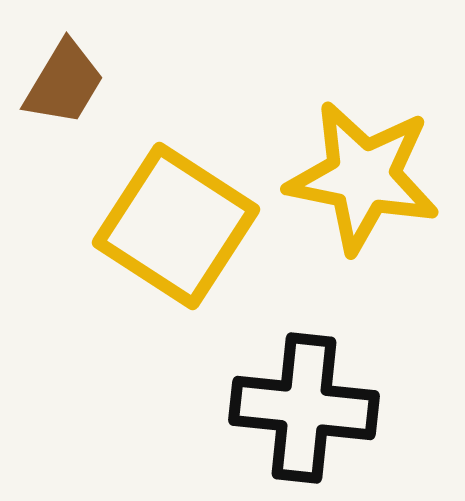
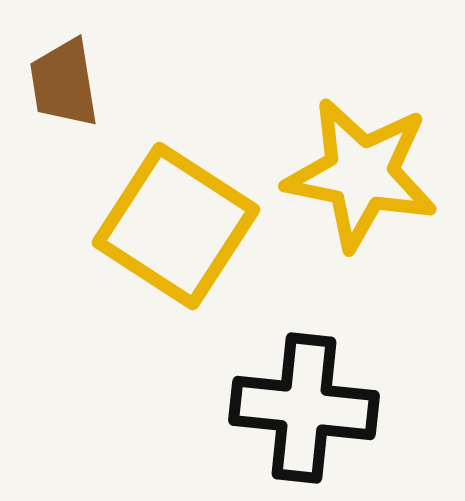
brown trapezoid: rotated 140 degrees clockwise
yellow star: moved 2 px left, 3 px up
